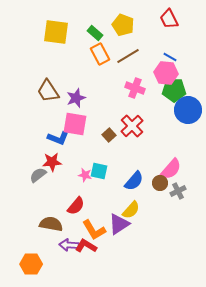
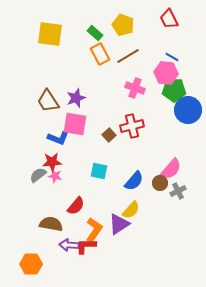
yellow square: moved 6 px left, 2 px down
blue line: moved 2 px right
brown trapezoid: moved 10 px down
red cross: rotated 30 degrees clockwise
pink star: moved 30 px left, 1 px down
orange L-shape: rotated 115 degrees counterclockwise
red L-shape: rotated 30 degrees counterclockwise
